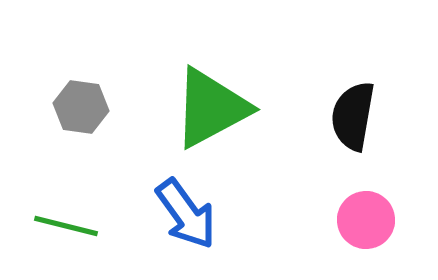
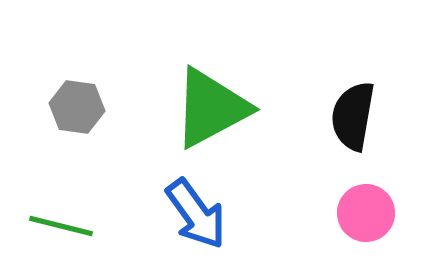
gray hexagon: moved 4 px left
blue arrow: moved 10 px right
pink circle: moved 7 px up
green line: moved 5 px left
